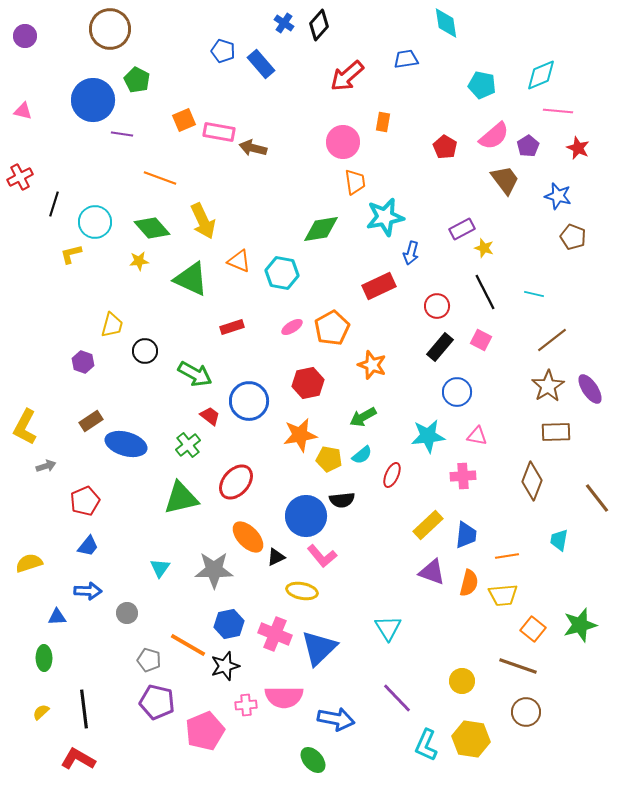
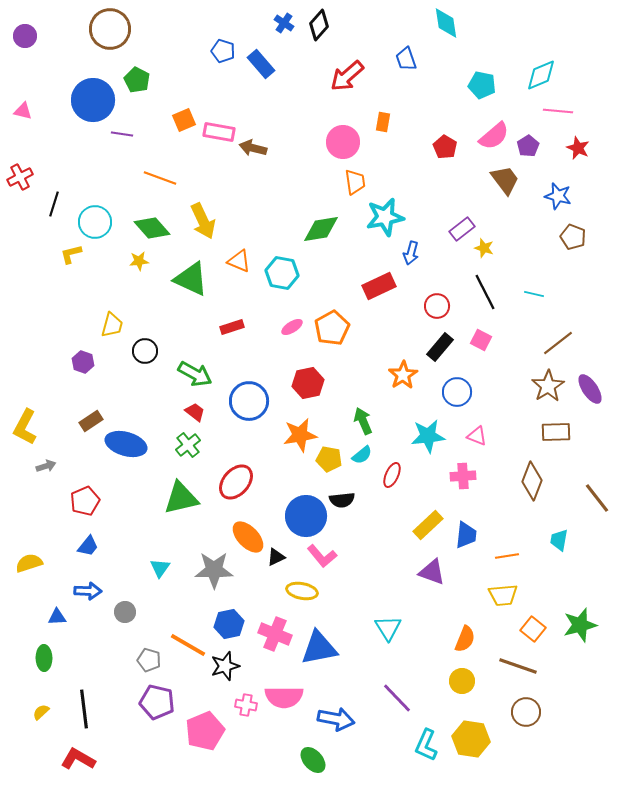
blue trapezoid at (406, 59): rotated 100 degrees counterclockwise
purple rectangle at (462, 229): rotated 10 degrees counterclockwise
brown line at (552, 340): moved 6 px right, 3 px down
orange star at (372, 365): moved 31 px right, 10 px down; rotated 20 degrees clockwise
red trapezoid at (210, 416): moved 15 px left, 4 px up
green arrow at (363, 417): moved 4 px down; rotated 96 degrees clockwise
pink triangle at (477, 436): rotated 10 degrees clockwise
orange semicircle at (469, 583): moved 4 px left, 56 px down; rotated 8 degrees clockwise
gray circle at (127, 613): moved 2 px left, 1 px up
blue triangle at (319, 648): rotated 33 degrees clockwise
pink cross at (246, 705): rotated 15 degrees clockwise
